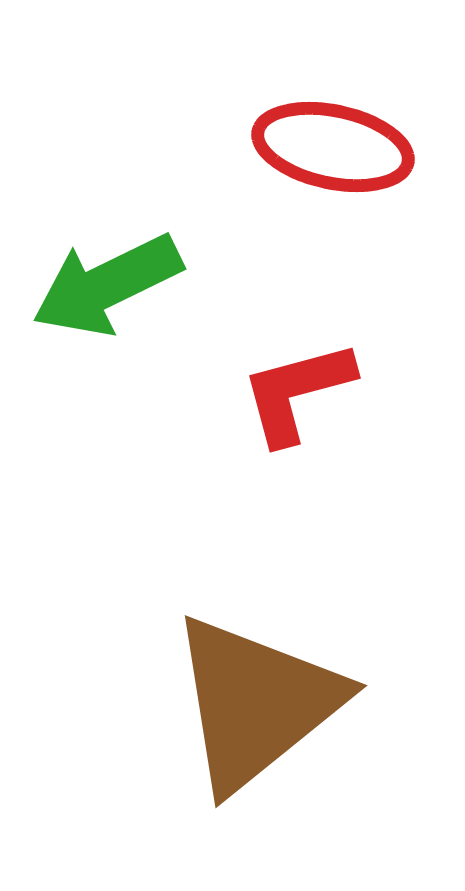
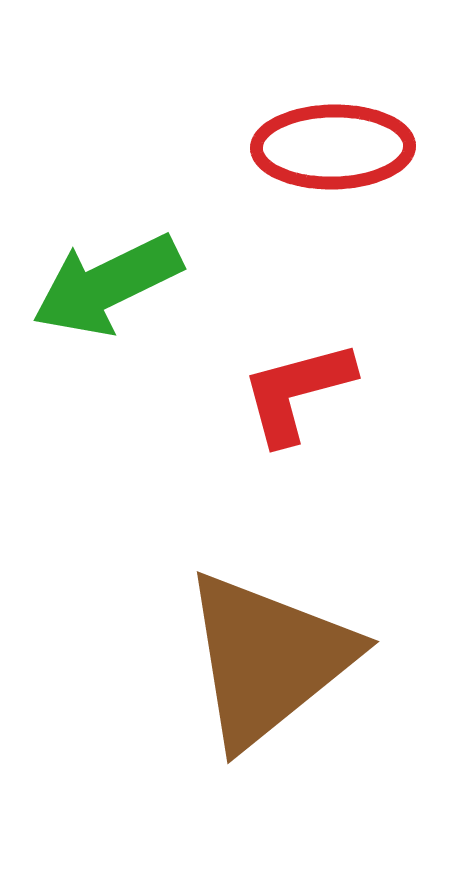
red ellipse: rotated 13 degrees counterclockwise
brown triangle: moved 12 px right, 44 px up
